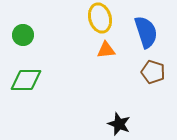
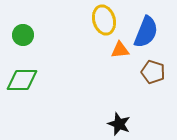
yellow ellipse: moved 4 px right, 2 px down
blue semicircle: rotated 40 degrees clockwise
orange triangle: moved 14 px right
green diamond: moved 4 px left
